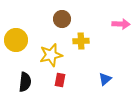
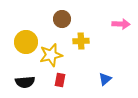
yellow circle: moved 10 px right, 2 px down
black semicircle: rotated 78 degrees clockwise
